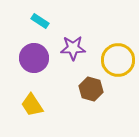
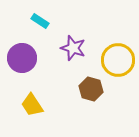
purple star: rotated 20 degrees clockwise
purple circle: moved 12 px left
